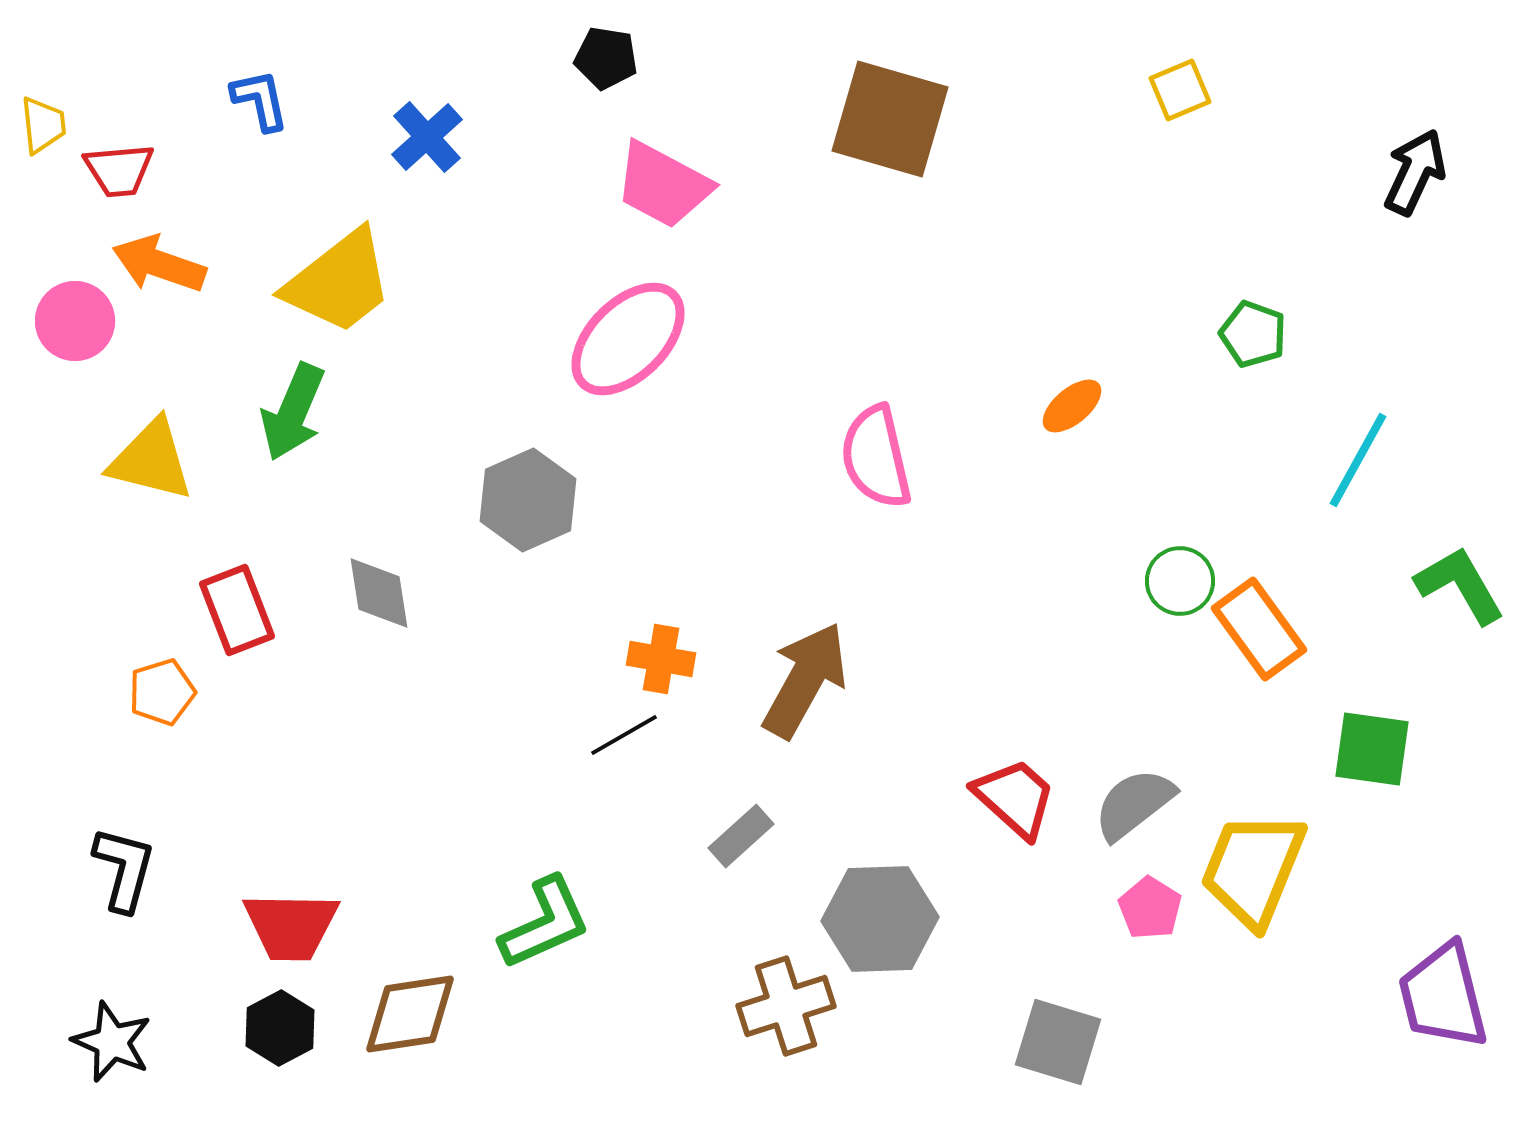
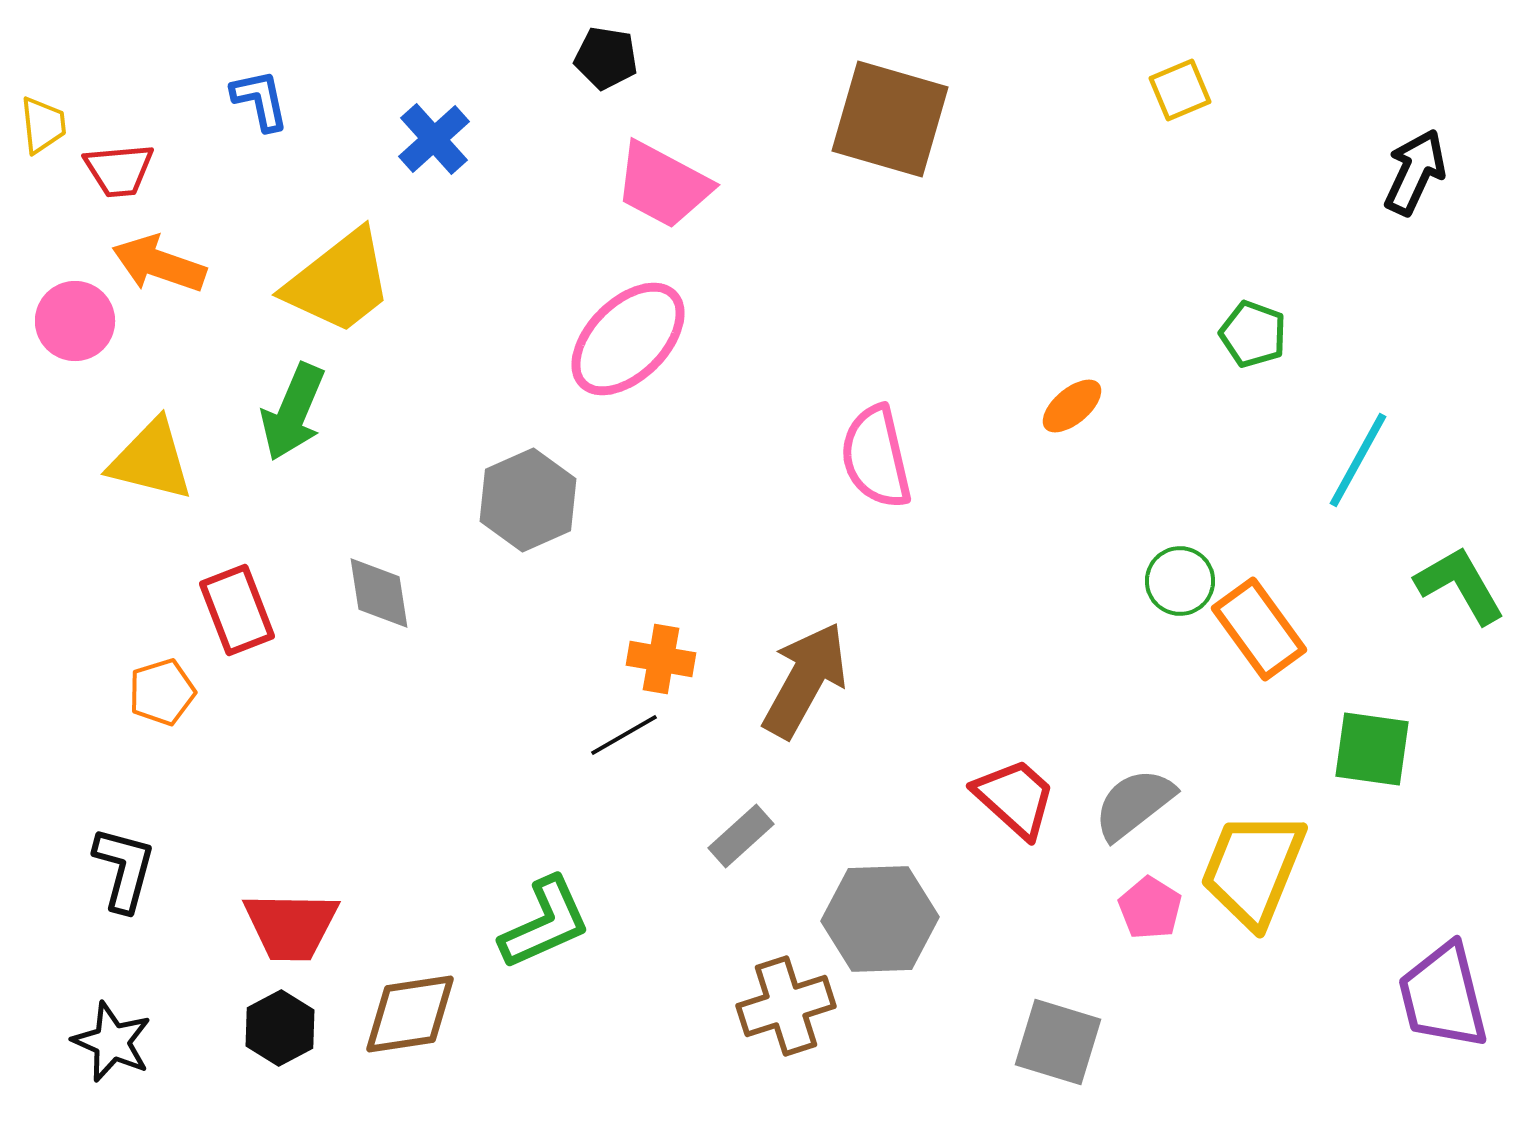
blue cross at (427, 137): moved 7 px right, 2 px down
